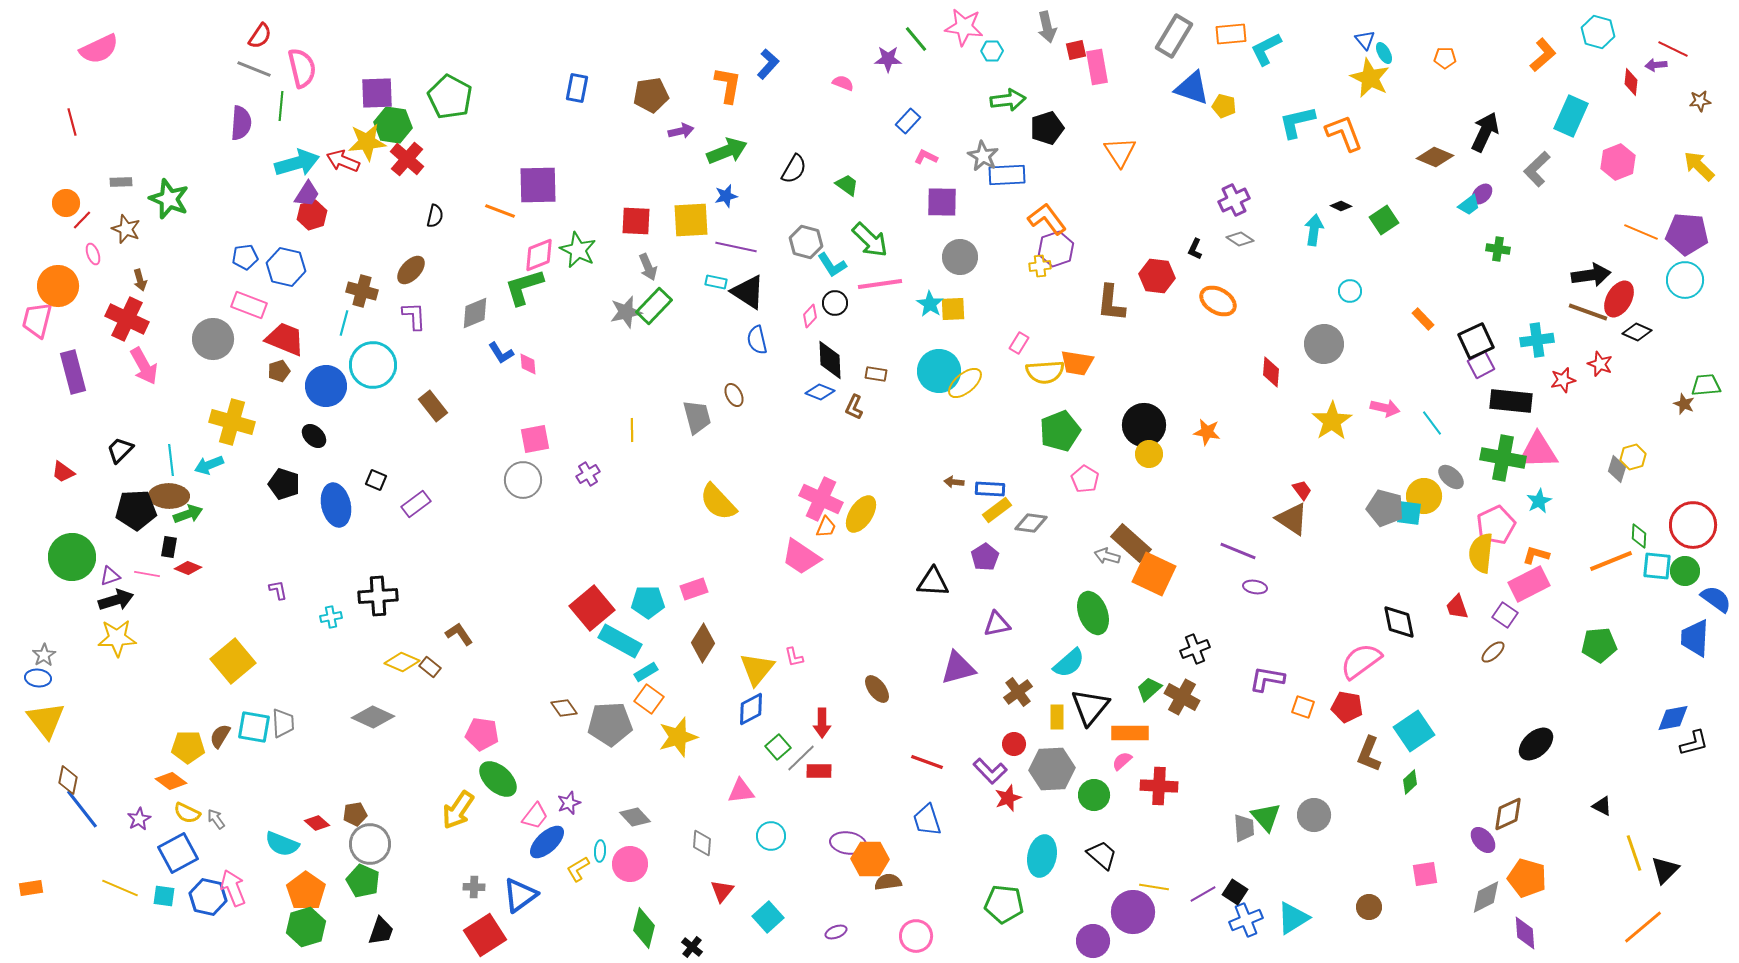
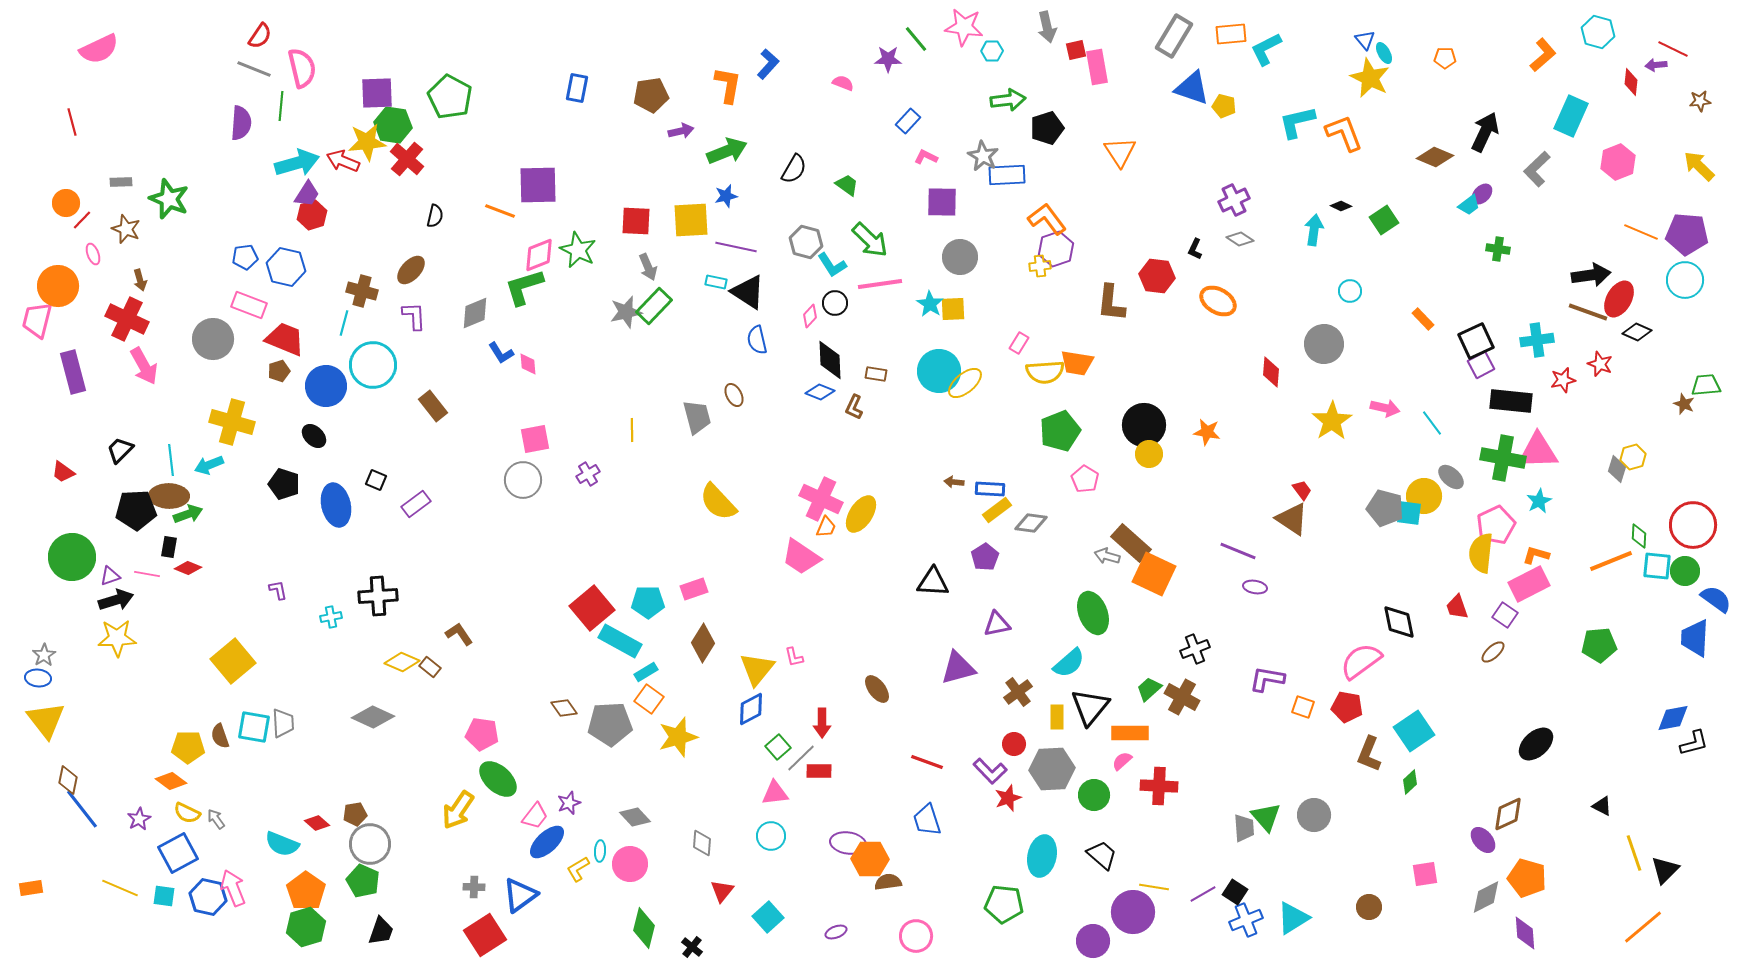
brown semicircle at (220, 736): rotated 50 degrees counterclockwise
pink triangle at (741, 791): moved 34 px right, 2 px down
